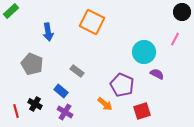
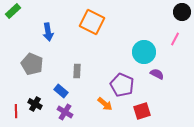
green rectangle: moved 2 px right
gray rectangle: rotated 56 degrees clockwise
red line: rotated 16 degrees clockwise
